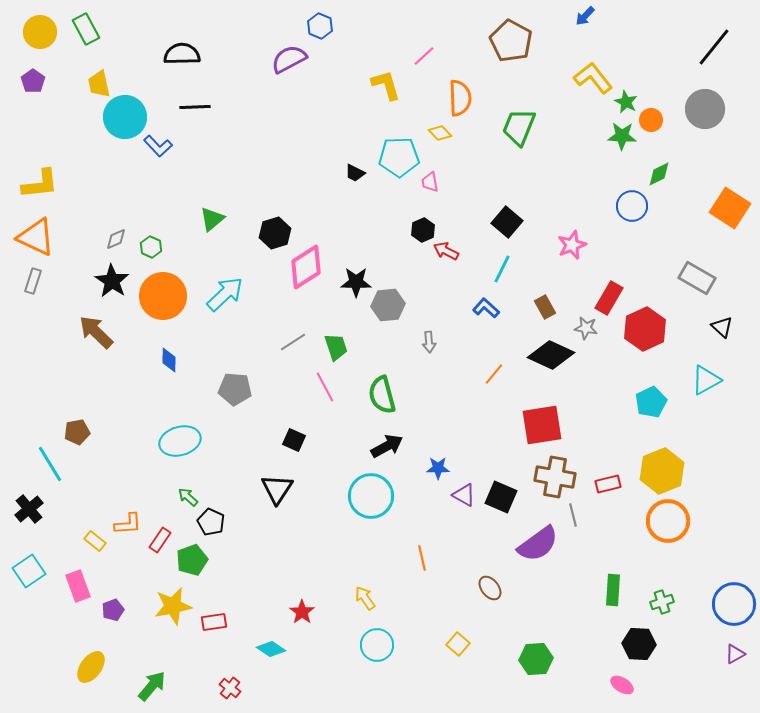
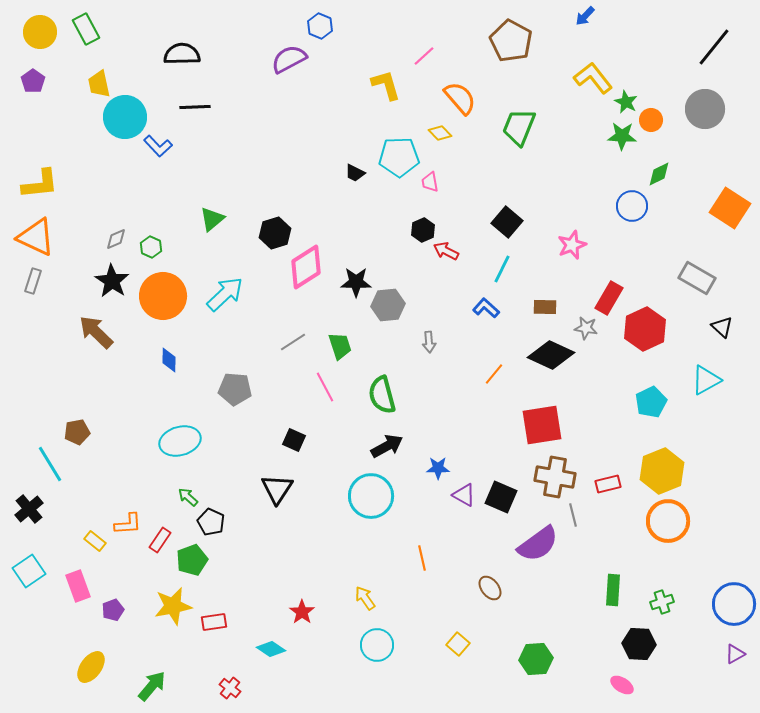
orange semicircle at (460, 98): rotated 39 degrees counterclockwise
brown rectangle at (545, 307): rotated 60 degrees counterclockwise
green trapezoid at (336, 347): moved 4 px right, 1 px up
